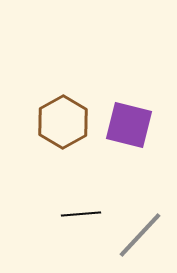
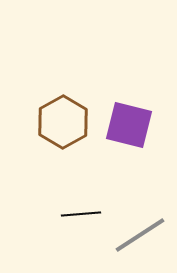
gray line: rotated 14 degrees clockwise
